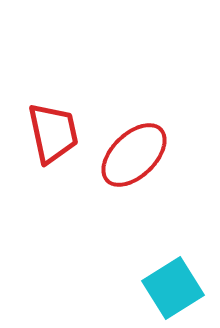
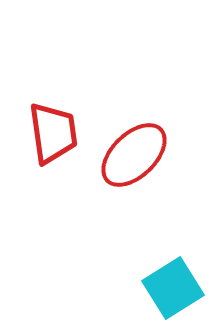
red trapezoid: rotated 4 degrees clockwise
